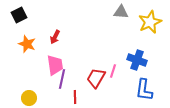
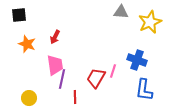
black square: rotated 21 degrees clockwise
